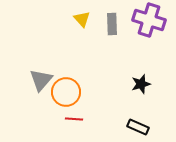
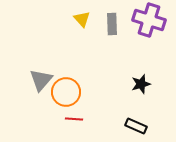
black rectangle: moved 2 px left, 1 px up
